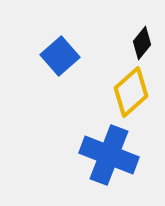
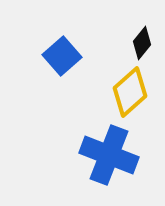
blue square: moved 2 px right
yellow diamond: moved 1 px left
